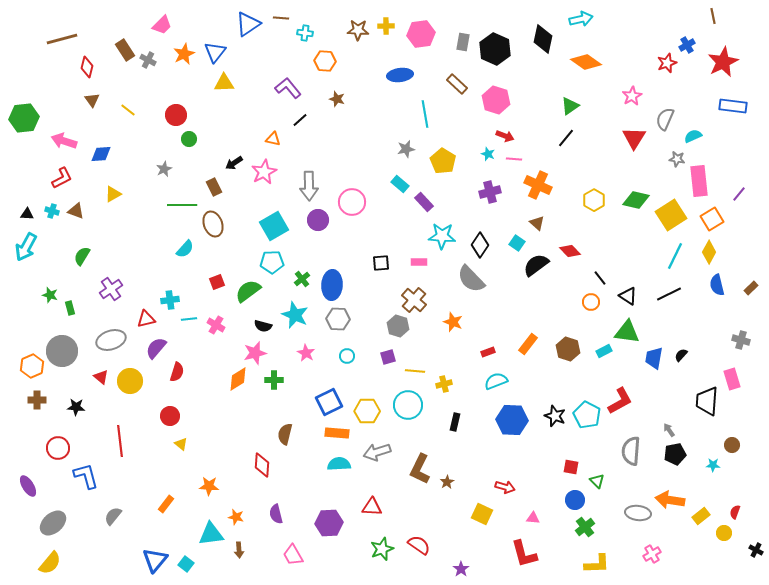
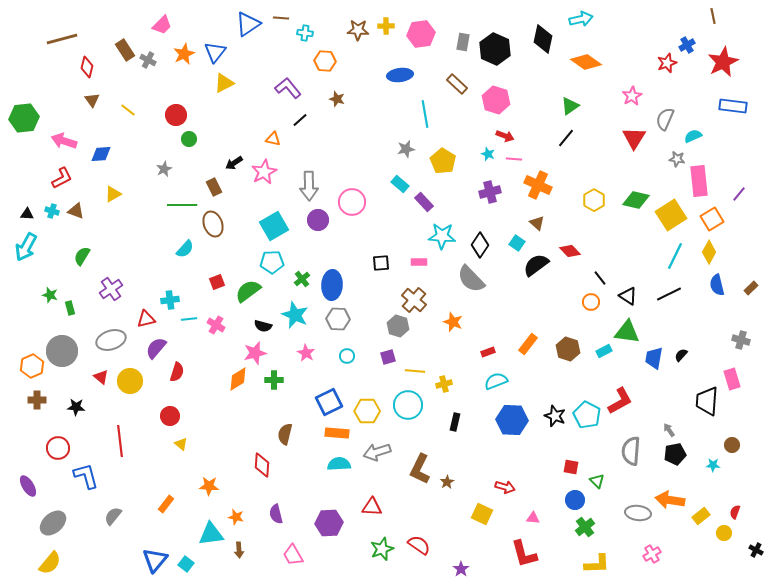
yellow triangle at (224, 83): rotated 25 degrees counterclockwise
